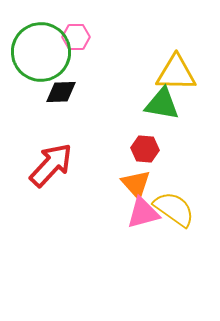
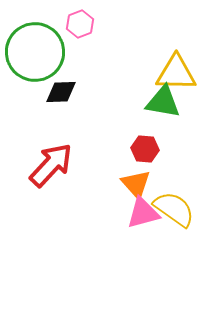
pink hexagon: moved 4 px right, 13 px up; rotated 20 degrees counterclockwise
green circle: moved 6 px left
green triangle: moved 1 px right, 2 px up
